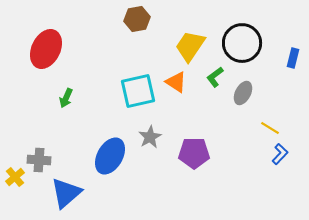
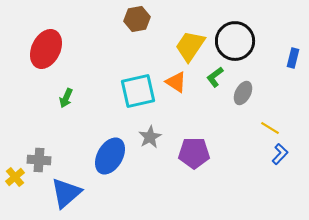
black circle: moved 7 px left, 2 px up
